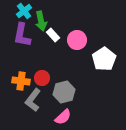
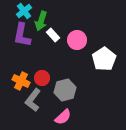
green arrow: rotated 30 degrees clockwise
orange cross: rotated 18 degrees clockwise
gray hexagon: moved 1 px right, 2 px up
